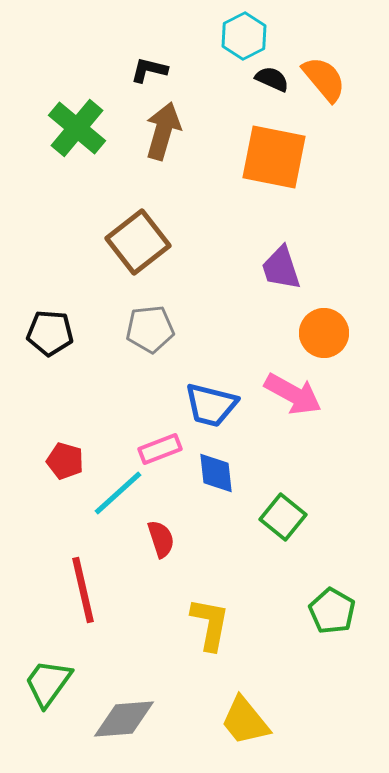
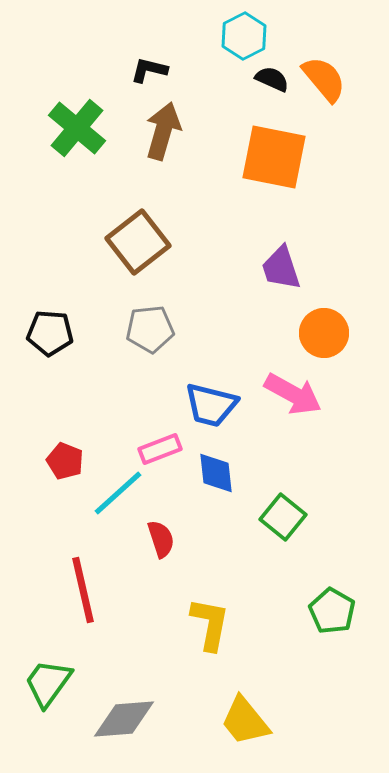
red pentagon: rotated 6 degrees clockwise
